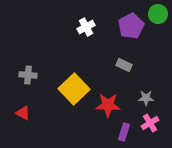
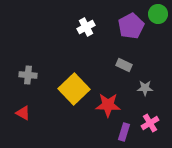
gray star: moved 1 px left, 10 px up
